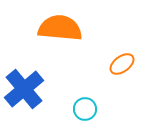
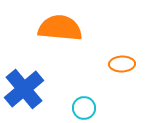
orange ellipse: rotated 35 degrees clockwise
cyan circle: moved 1 px left, 1 px up
